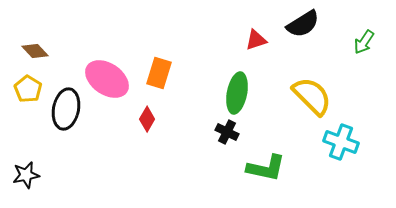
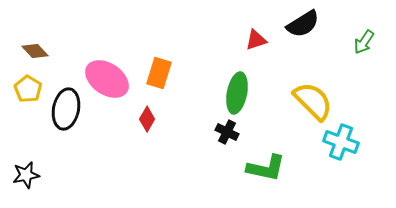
yellow semicircle: moved 1 px right, 5 px down
